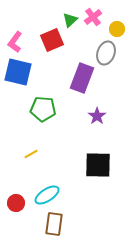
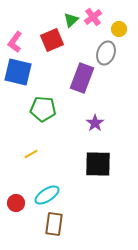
green triangle: moved 1 px right
yellow circle: moved 2 px right
purple star: moved 2 px left, 7 px down
black square: moved 1 px up
